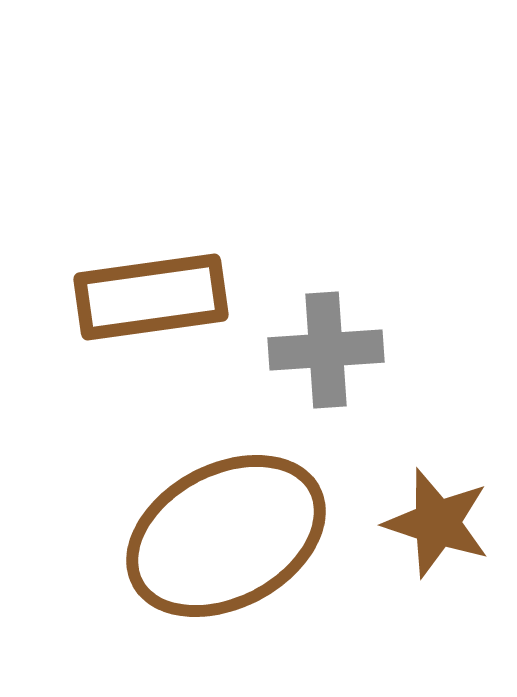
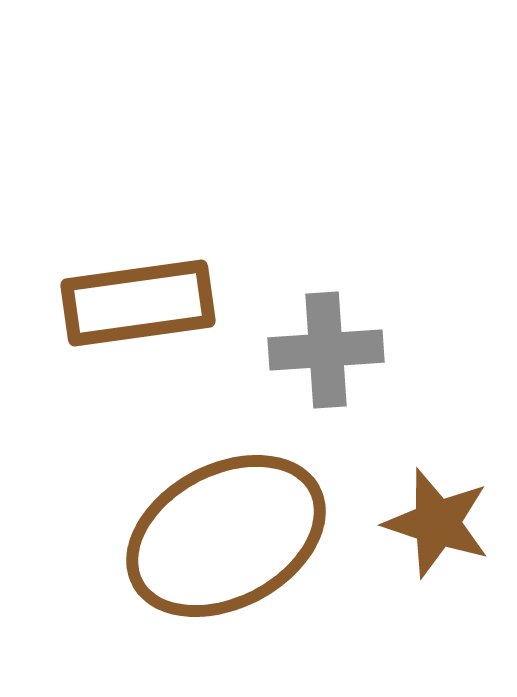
brown rectangle: moved 13 px left, 6 px down
